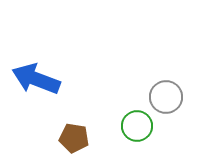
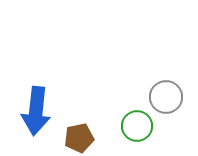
blue arrow: moved 32 px down; rotated 105 degrees counterclockwise
brown pentagon: moved 5 px right; rotated 20 degrees counterclockwise
